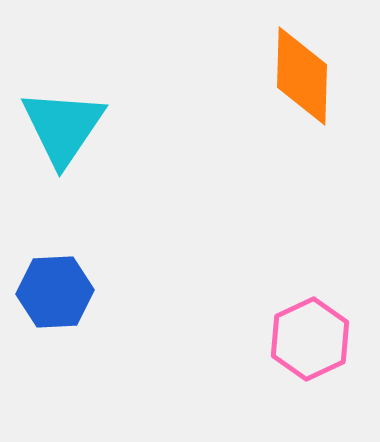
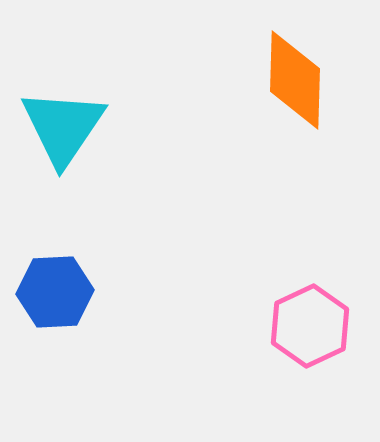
orange diamond: moved 7 px left, 4 px down
pink hexagon: moved 13 px up
